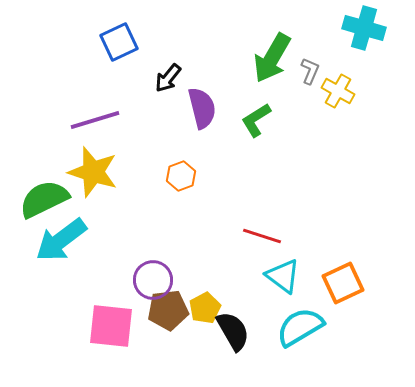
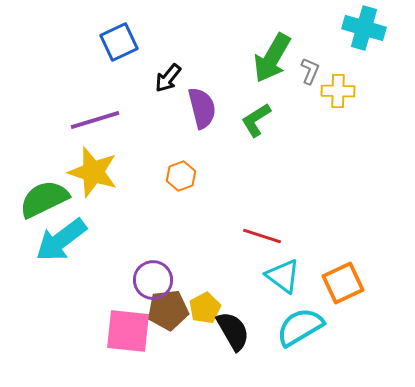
yellow cross: rotated 28 degrees counterclockwise
pink square: moved 17 px right, 5 px down
